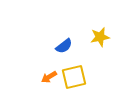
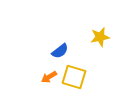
blue semicircle: moved 4 px left, 5 px down
yellow square: rotated 30 degrees clockwise
